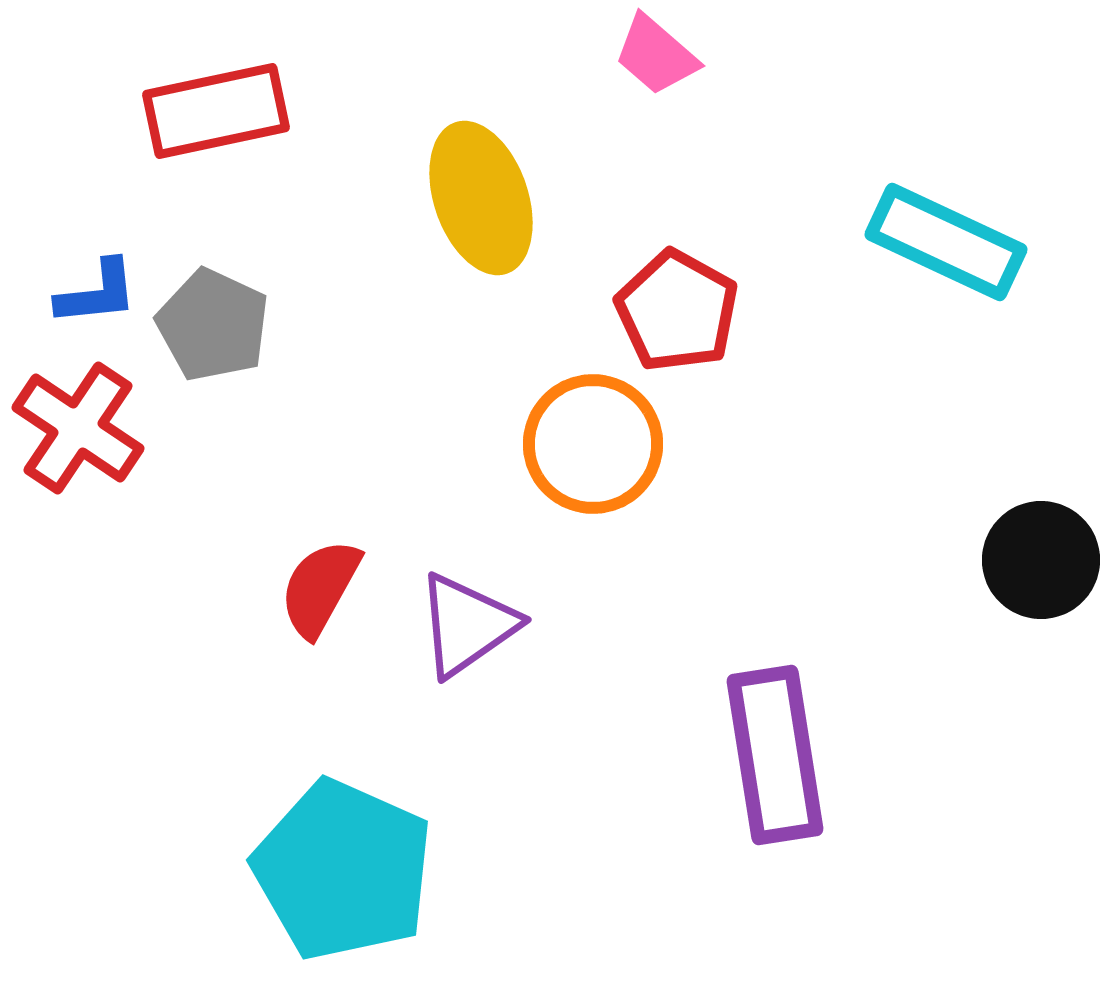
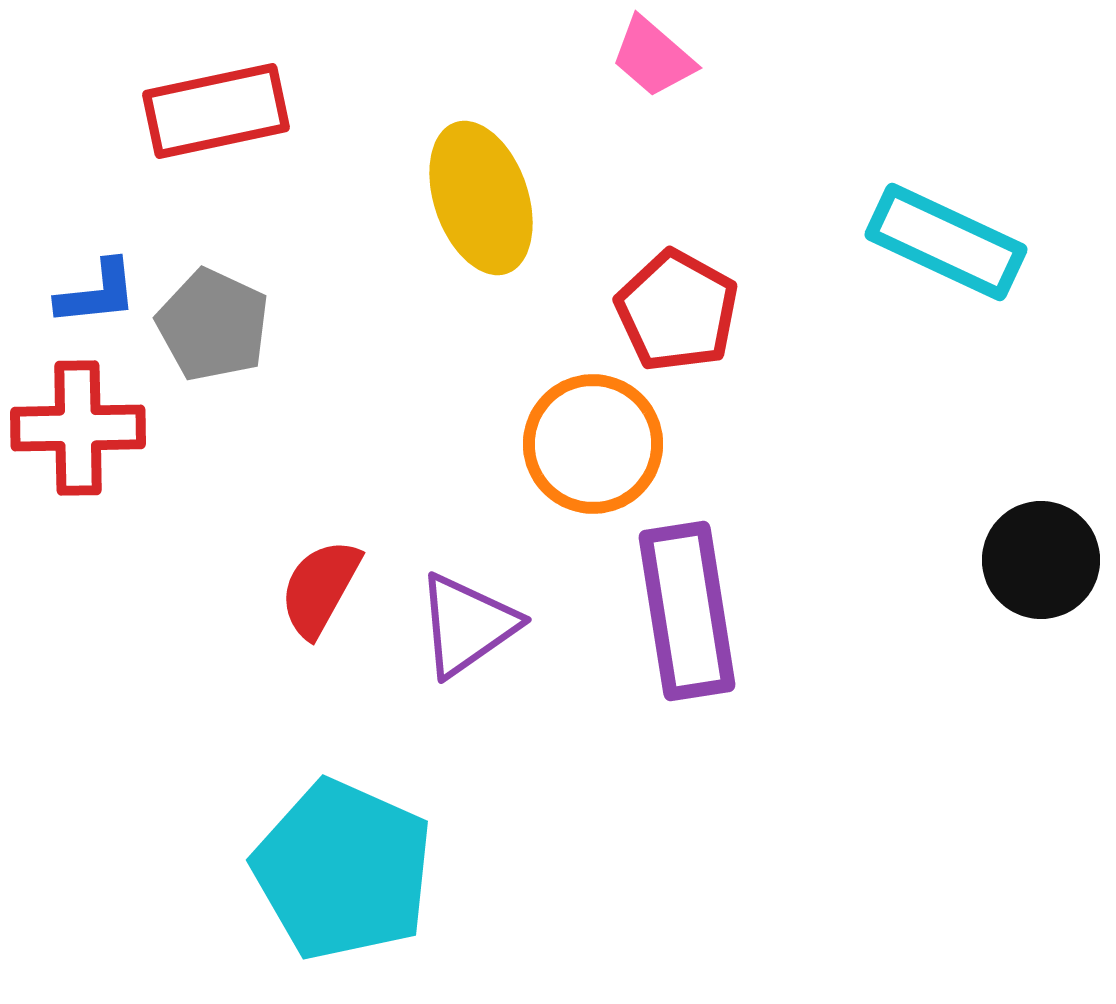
pink trapezoid: moved 3 px left, 2 px down
red cross: rotated 35 degrees counterclockwise
purple rectangle: moved 88 px left, 144 px up
